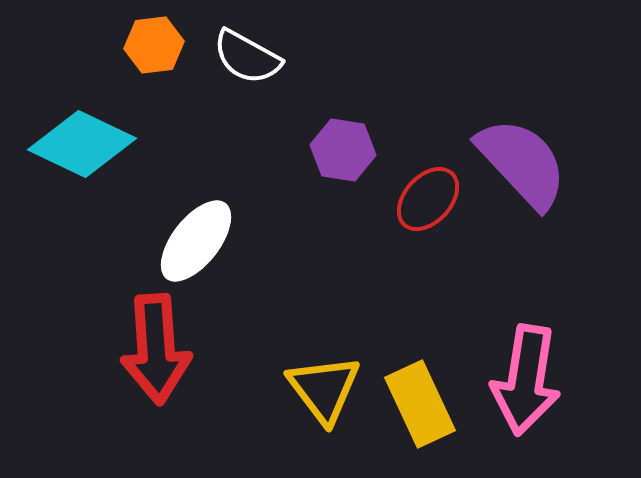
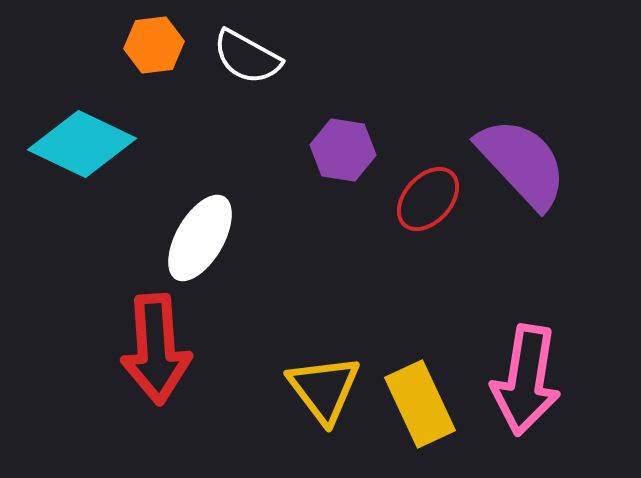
white ellipse: moved 4 px right, 3 px up; rotated 8 degrees counterclockwise
